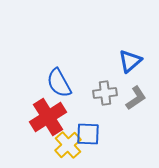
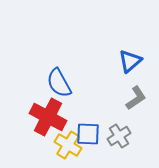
gray cross: moved 14 px right, 43 px down; rotated 25 degrees counterclockwise
red cross: rotated 30 degrees counterclockwise
yellow cross: rotated 16 degrees counterclockwise
